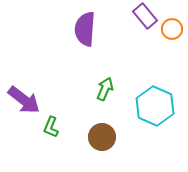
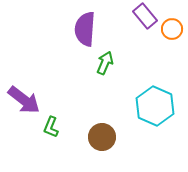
green arrow: moved 26 px up
